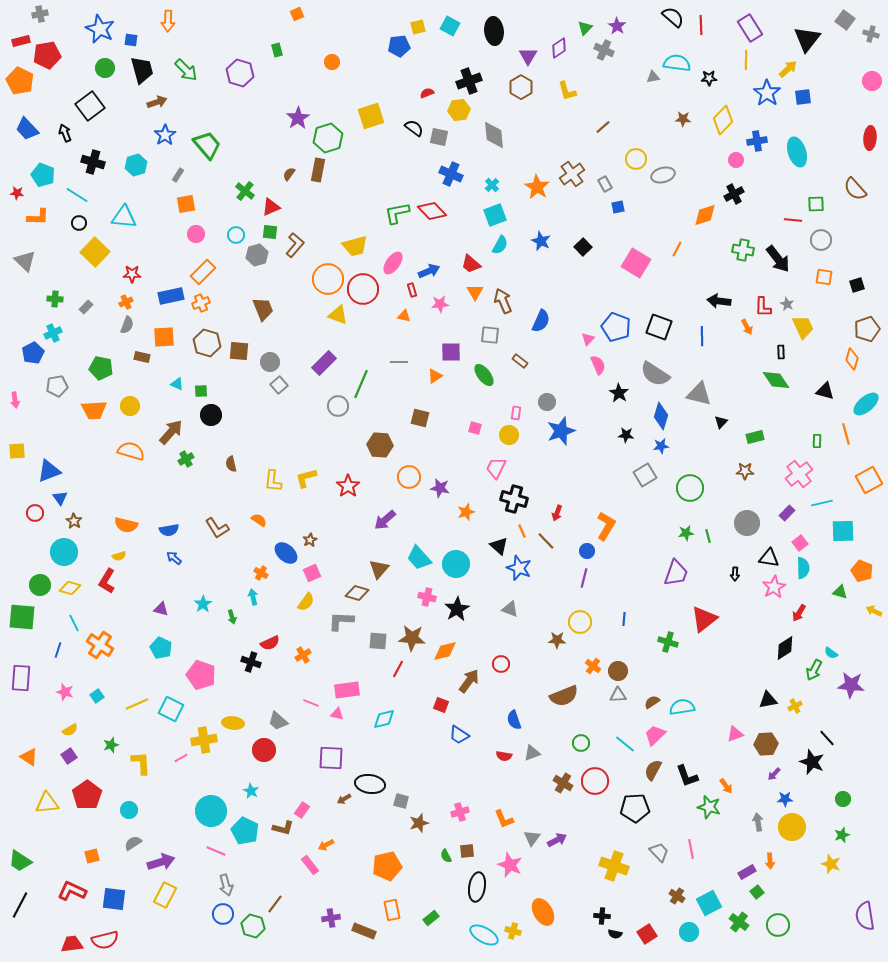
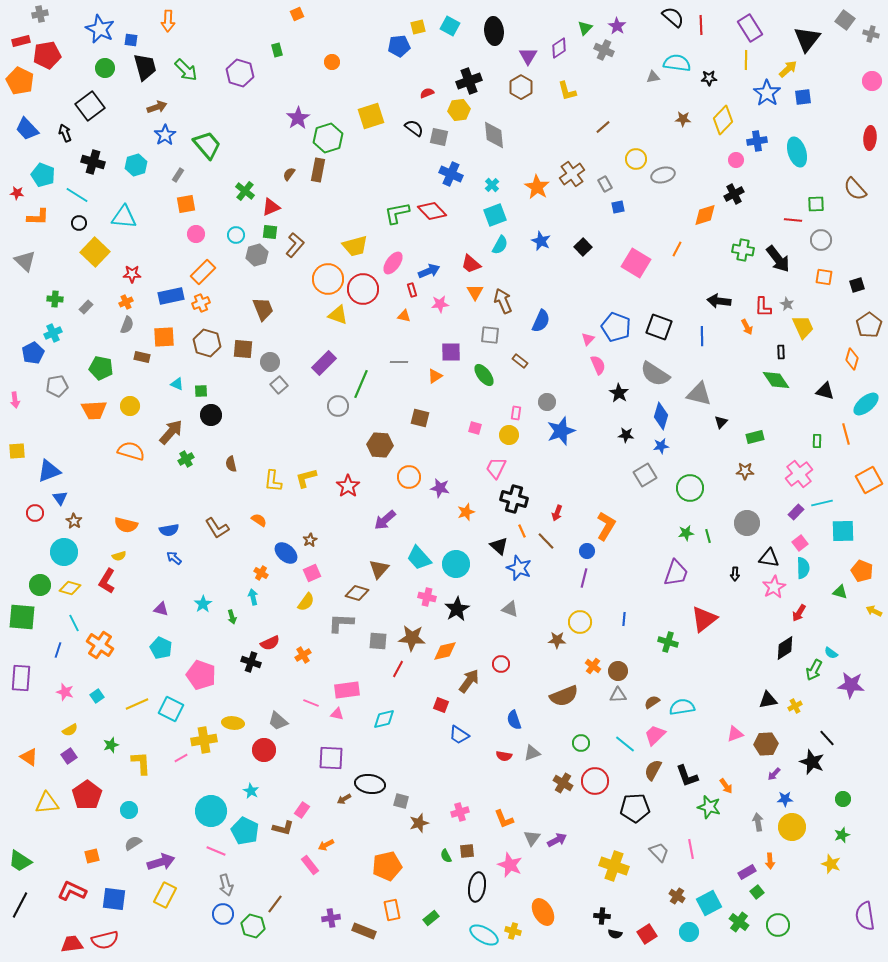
black trapezoid at (142, 70): moved 3 px right, 3 px up
brown arrow at (157, 102): moved 5 px down
brown pentagon at (867, 329): moved 2 px right, 4 px up; rotated 15 degrees counterclockwise
brown square at (239, 351): moved 4 px right, 2 px up
purple rectangle at (787, 513): moved 9 px right, 1 px up
gray L-shape at (341, 621): moved 2 px down
